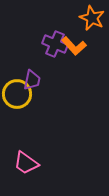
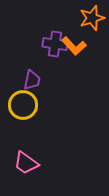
orange star: rotated 30 degrees clockwise
purple cross: rotated 15 degrees counterclockwise
yellow circle: moved 6 px right, 11 px down
